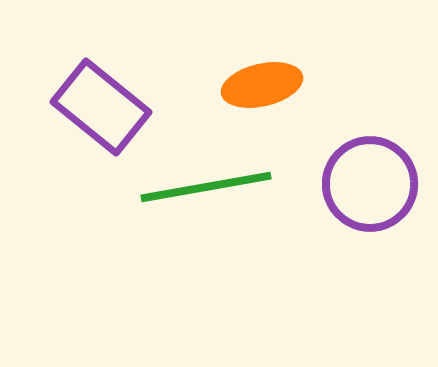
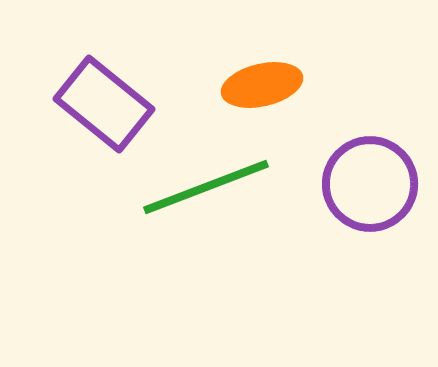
purple rectangle: moved 3 px right, 3 px up
green line: rotated 11 degrees counterclockwise
